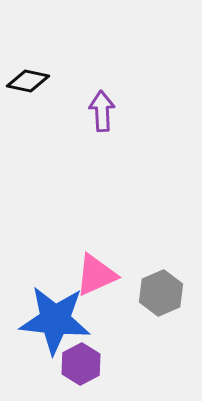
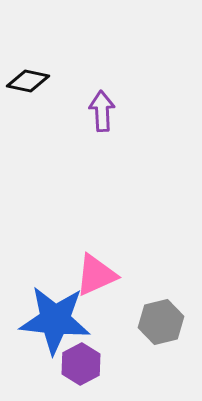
gray hexagon: moved 29 px down; rotated 9 degrees clockwise
